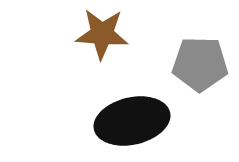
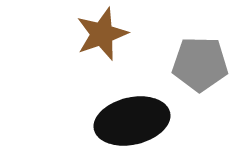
brown star: rotated 24 degrees counterclockwise
